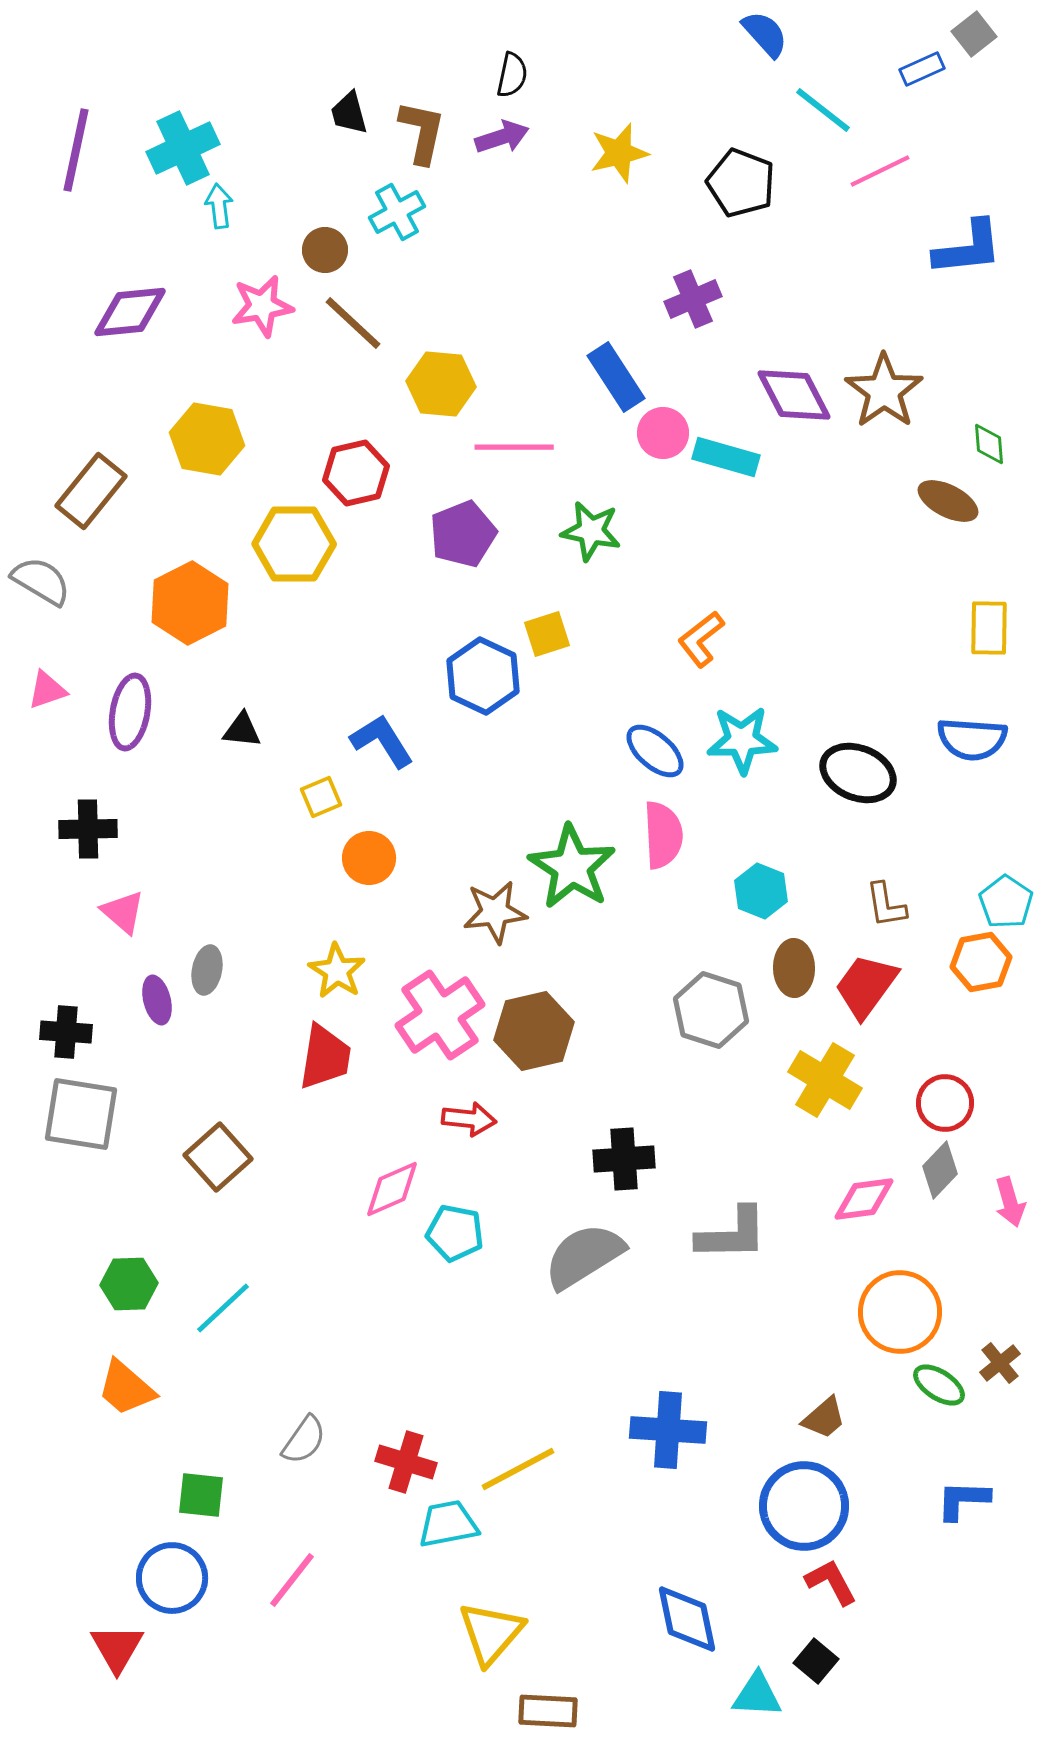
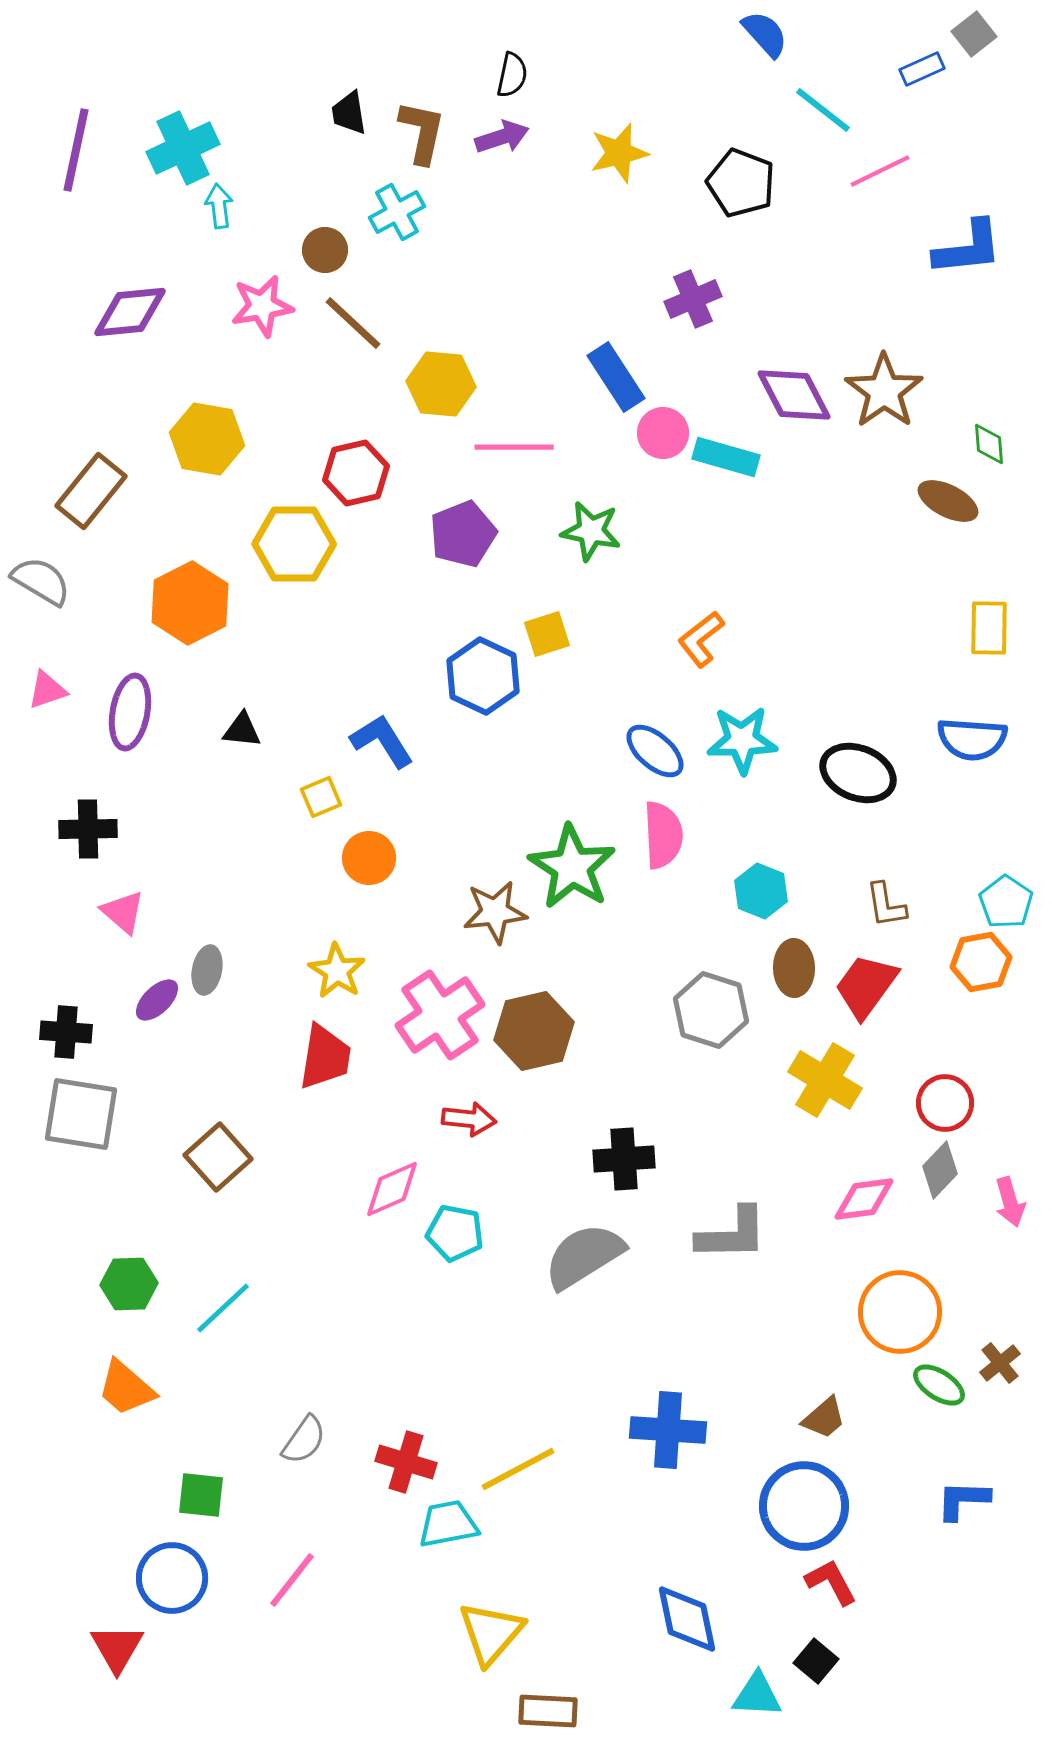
black trapezoid at (349, 113): rotated 6 degrees clockwise
purple ellipse at (157, 1000): rotated 60 degrees clockwise
